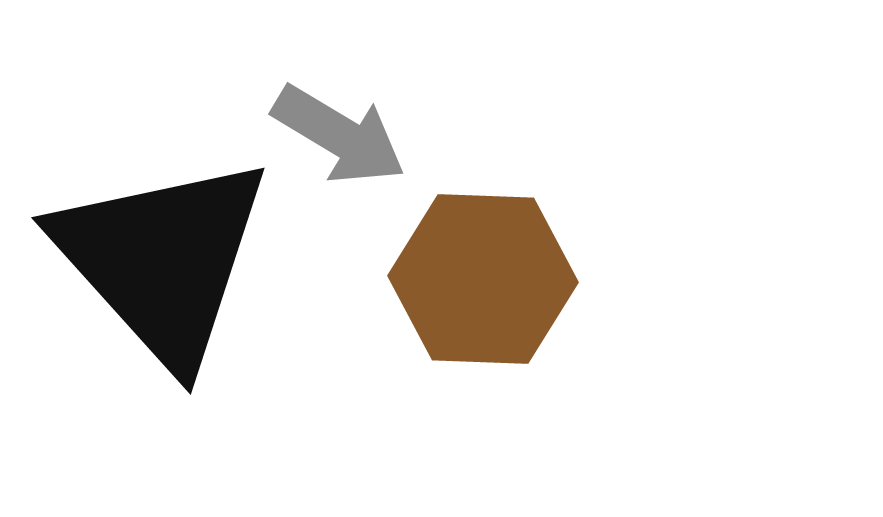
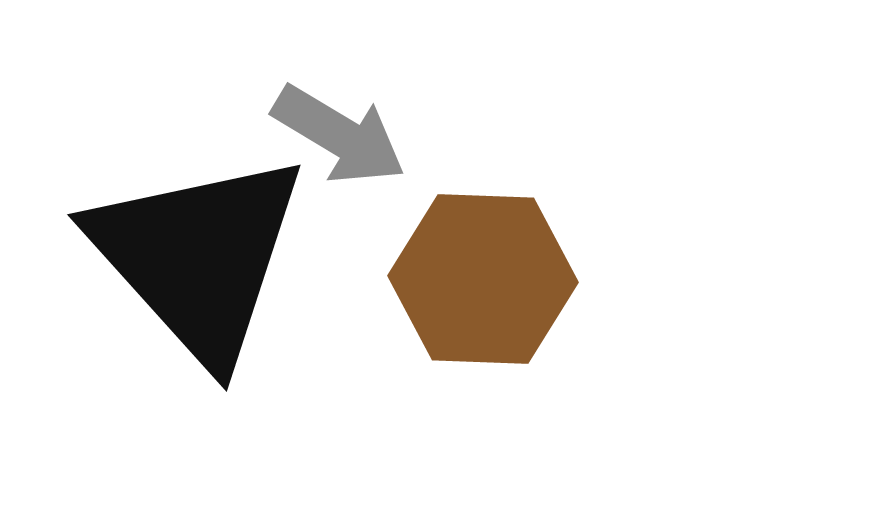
black triangle: moved 36 px right, 3 px up
